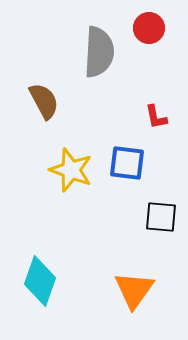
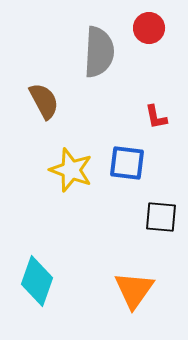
cyan diamond: moved 3 px left
